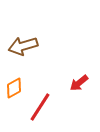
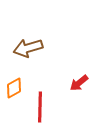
brown arrow: moved 5 px right, 2 px down
red line: rotated 32 degrees counterclockwise
